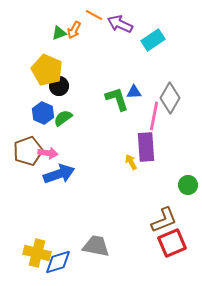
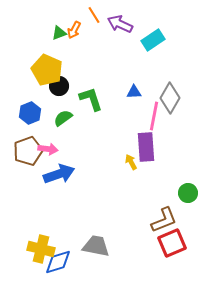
orange line: rotated 30 degrees clockwise
green L-shape: moved 26 px left
blue hexagon: moved 13 px left; rotated 15 degrees clockwise
pink arrow: moved 4 px up
green circle: moved 8 px down
yellow cross: moved 4 px right, 4 px up
